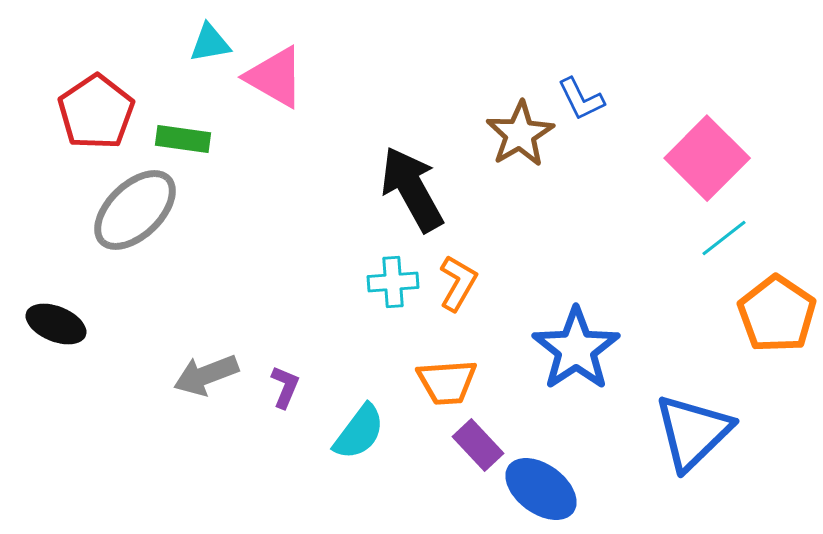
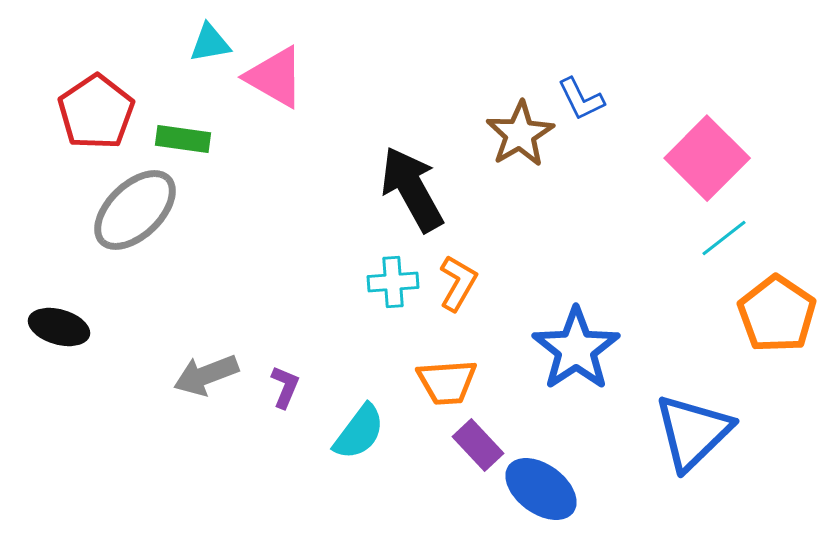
black ellipse: moved 3 px right, 3 px down; rotated 6 degrees counterclockwise
